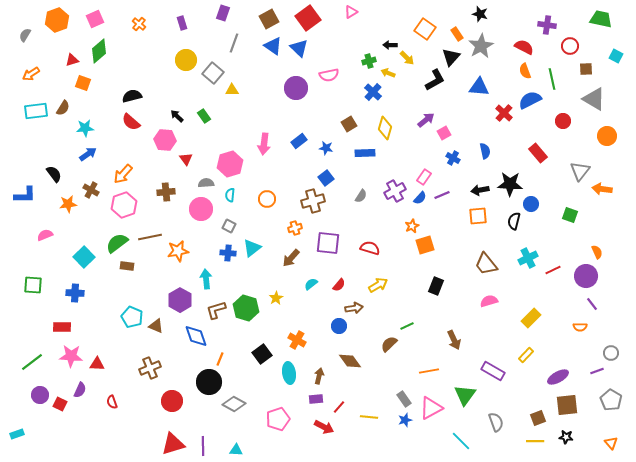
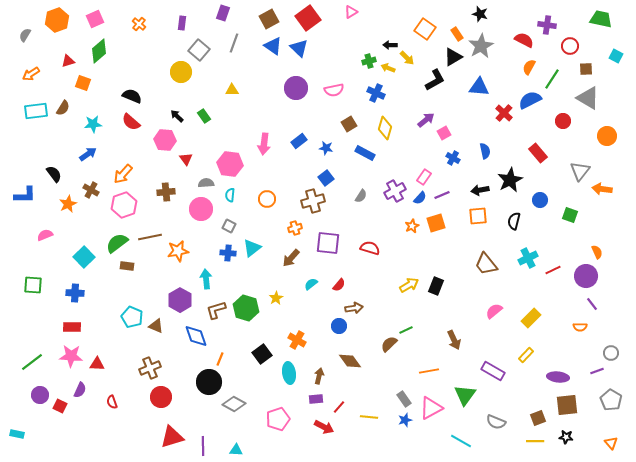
purple rectangle at (182, 23): rotated 24 degrees clockwise
red semicircle at (524, 47): moved 7 px up
black triangle at (451, 57): moved 2 px right; rotated 18 degrees clockwise
red triangle at (72, 60): moved 4 px left, 1 px down
yellow circle at (186, 60): moved 5 px left, 12 px down
orange semicircle at (525, 71): moved 4 px right, 4 px up; rotated 49 degrees clockwise
gray square at (213, 73): moved 14 px left, 23 px up
yellow arrow at (388, 73): moved 5 px up
pink semicircle at (329, 75): moved 5 px right, 15 px down
green line at (552, 79): rotated 45 degrees clockwise
blue cross at (373, 92): moved 3 px right, 1 px down; rotated 18 degrees counterclockwise
black semicircle at (132, 96): rotated 36 degrees clockwise
gray triangle at (594, 99): moved 6 px left, 1 px up
cyan star at (85, 128): moved 8 px right, 4 px up
blue rectangle at (365, 153): rotated 30 degrees clockwise
pink hexagon at (230, 164): rotated 25 degrees clockwise
black star at (510, 184): moved 4 px up; rotated 30 degrees counterclockwise
orange star at (68, 204): rotated 18 degrees counterclockwise
blue circle at (531, 204): moved 9 px right, 4 px up
orange square at (425, 245): moved 11 px right, 22 px up
yellow arrow at (378, 285): moved 31 px right
pink semicircle at (489, 301): moved 5 px right, 10 px down; rotated 24 degrees counterclockwise
green line at (407, 326): moved 1 px left, 4 px down
red rectangle at (62, 327): moved 10 px right
purple ellipse at (558, 377): rotated 35 degrees clockwise
red circle at (172, 401): moved 11 px left, 4 px up
red square at (60, 404): moved 2 px down
gray semicircle at (496, 422): rotated 132 degrees clockwise
cyan rectangle at (17, 434): rotated 32 degrees clockwise
cyan line at (461, 441): rotated 15 degrees counterclockwise
red triangle at (173, 444): moved 1 px left, 7 px up
